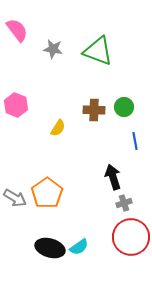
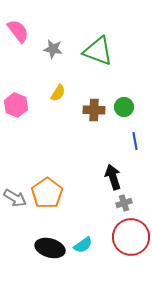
pink semicircle: moved 1 px right, 1 px down
yellow semicircle: moved 35 px up
cyan semicircle: moved 4 px right, 2 px up
